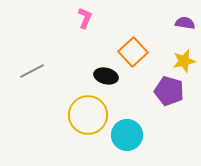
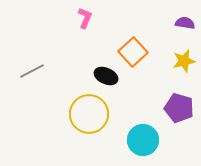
black ellipse: rotated 10 degrees clockwise
purple pentagon: moved 10 px right, 17 px down
yellow circle: moved 1 px right, 1 px up
cyan circle: moved 16 px right, 5 px down
